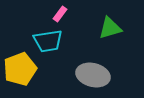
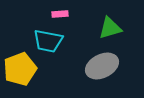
pink rectangle: rotated 49 degrees clockwise
cyan trapezoid: rotated 20 degrees clockwise
gray ellipse: moved 9 px right, 9 px up; rotated 40 degrees counterclockwise
